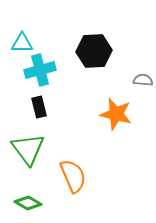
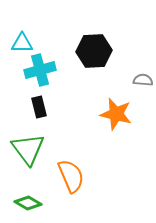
orange semicircle: moved 2 px left
